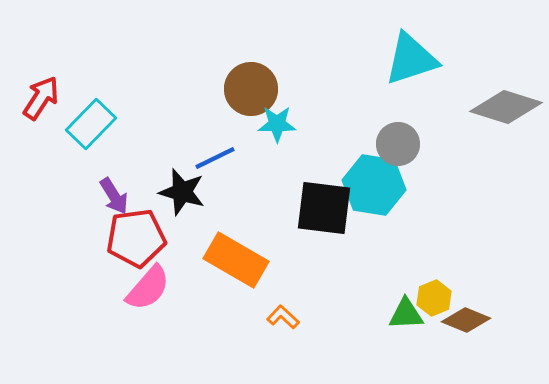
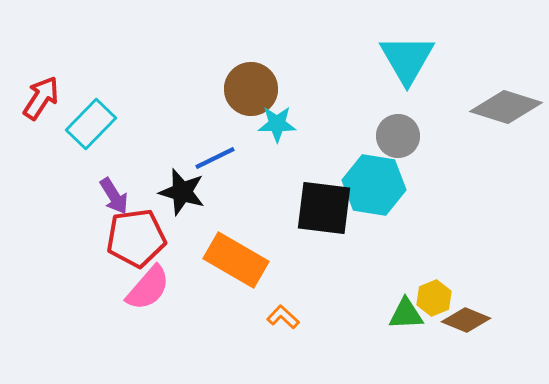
cyan triangle: moved 4 px left; rotated 42 degrees counterclockwise
gray circle: moved 8 px up
